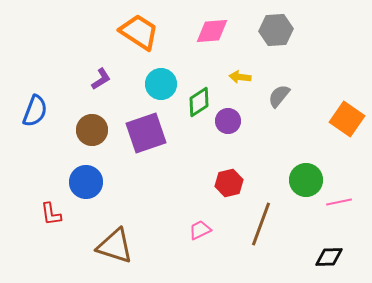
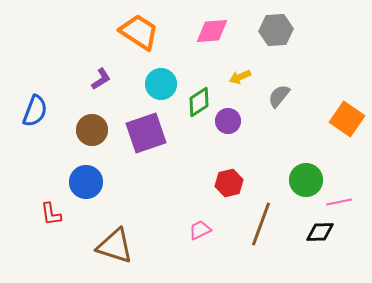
yellow arrow: rotated 30 degrees counterclockwise
black diamond: moved 9 px left, 25 px up
